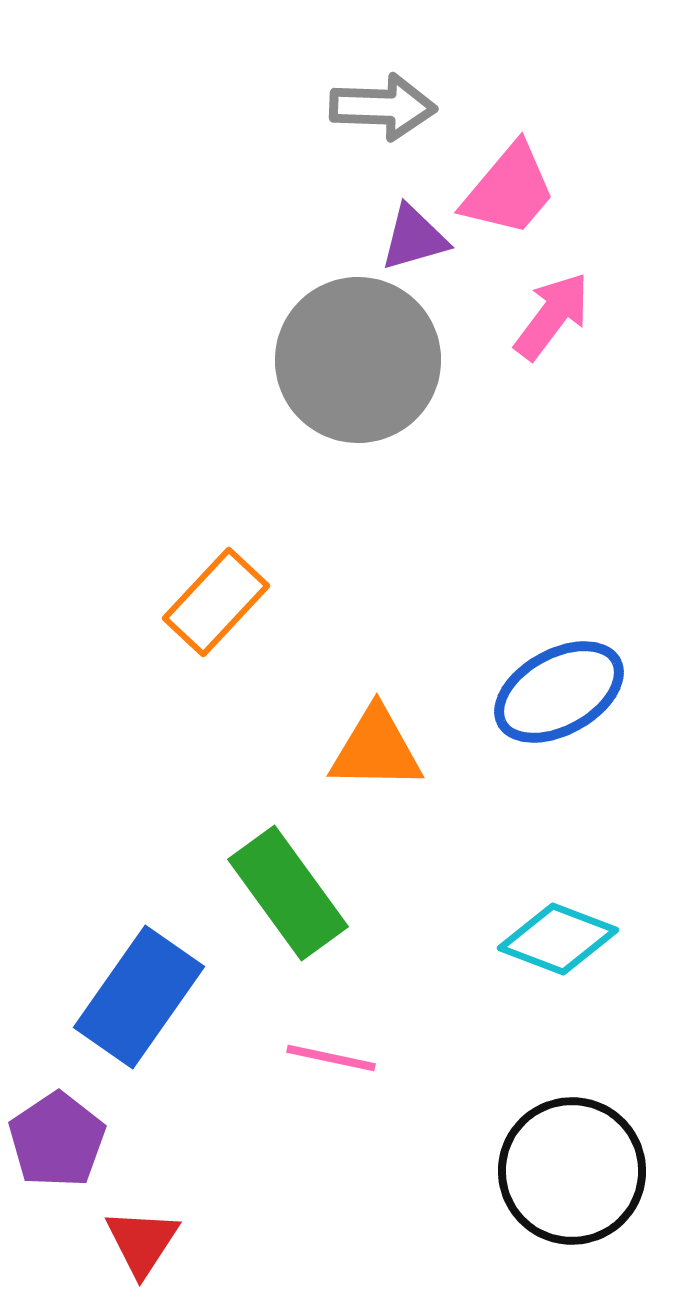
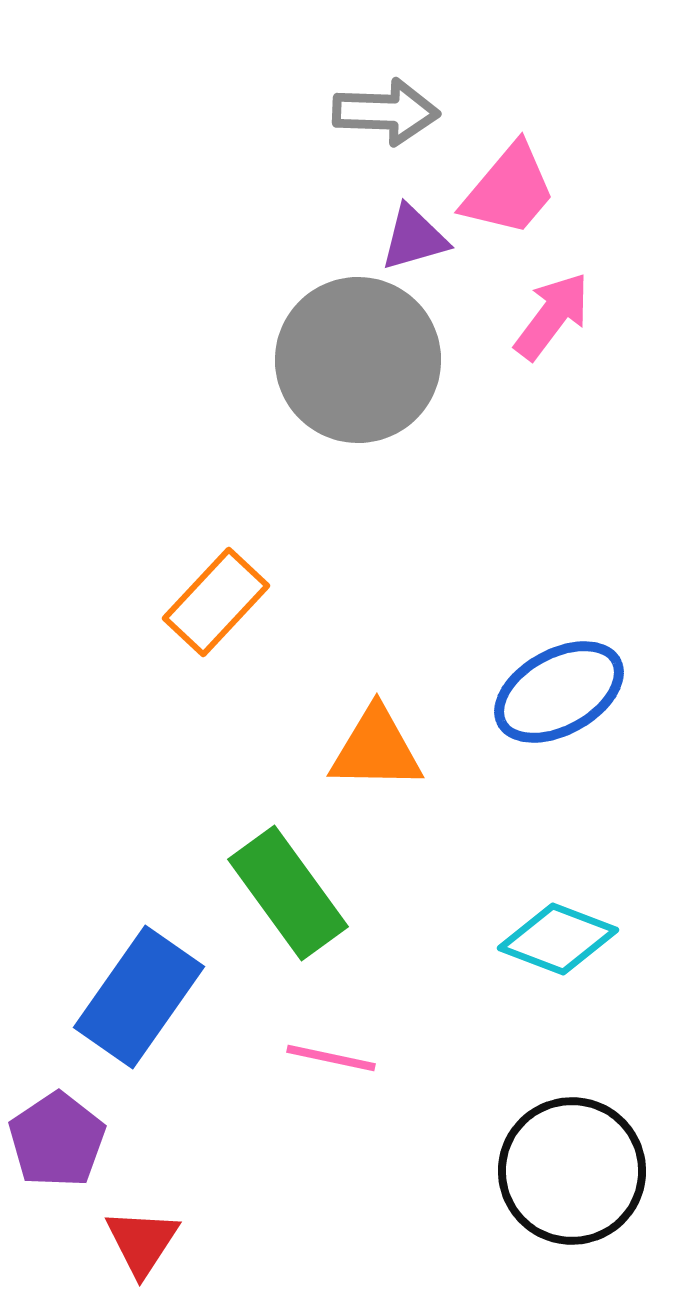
gray arrow: moved 3 px right, 5 px down
